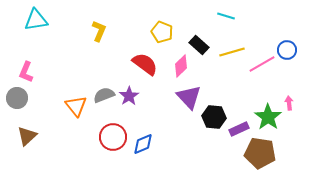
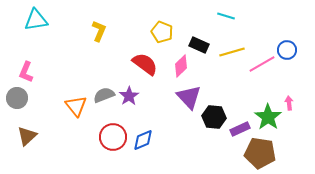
black rectangle: rotated 18 degrees counterclockwise
purple rectangle: moved 1 px right
blue diamond: moved 4 px up
